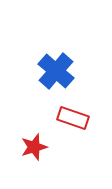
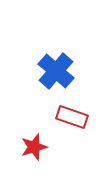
red rectangle: moved 1 px left, 1 px up
